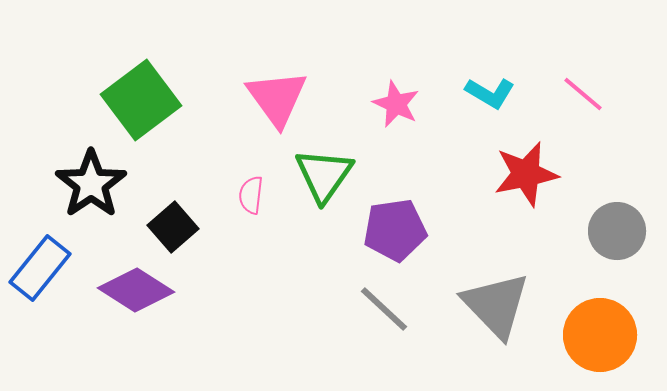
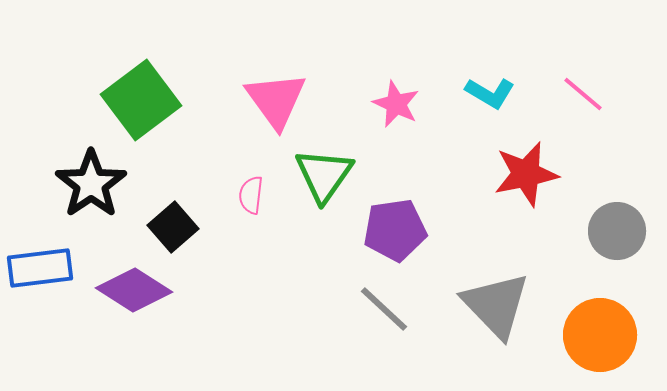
pink triangle: moved 1 px left, 2 px down
blue rectangle: rotated 44 degrees clockwise
purple diamond: moved 2 px left
